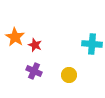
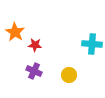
orange star: moved 5 px up
red star: rotated 16 degrees counterclockwise
